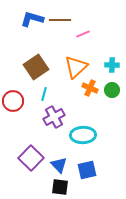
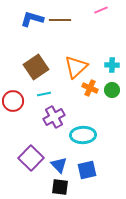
pink line: moved 18 px right, 24 px up
cyan line: rotated 64 degrees clockwise
